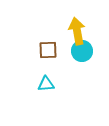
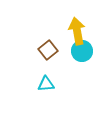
brown square: rotated 36 degrees counterclockwise
